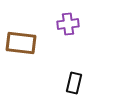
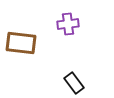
black rectangle: rotated 50 degrees counterclockwise
